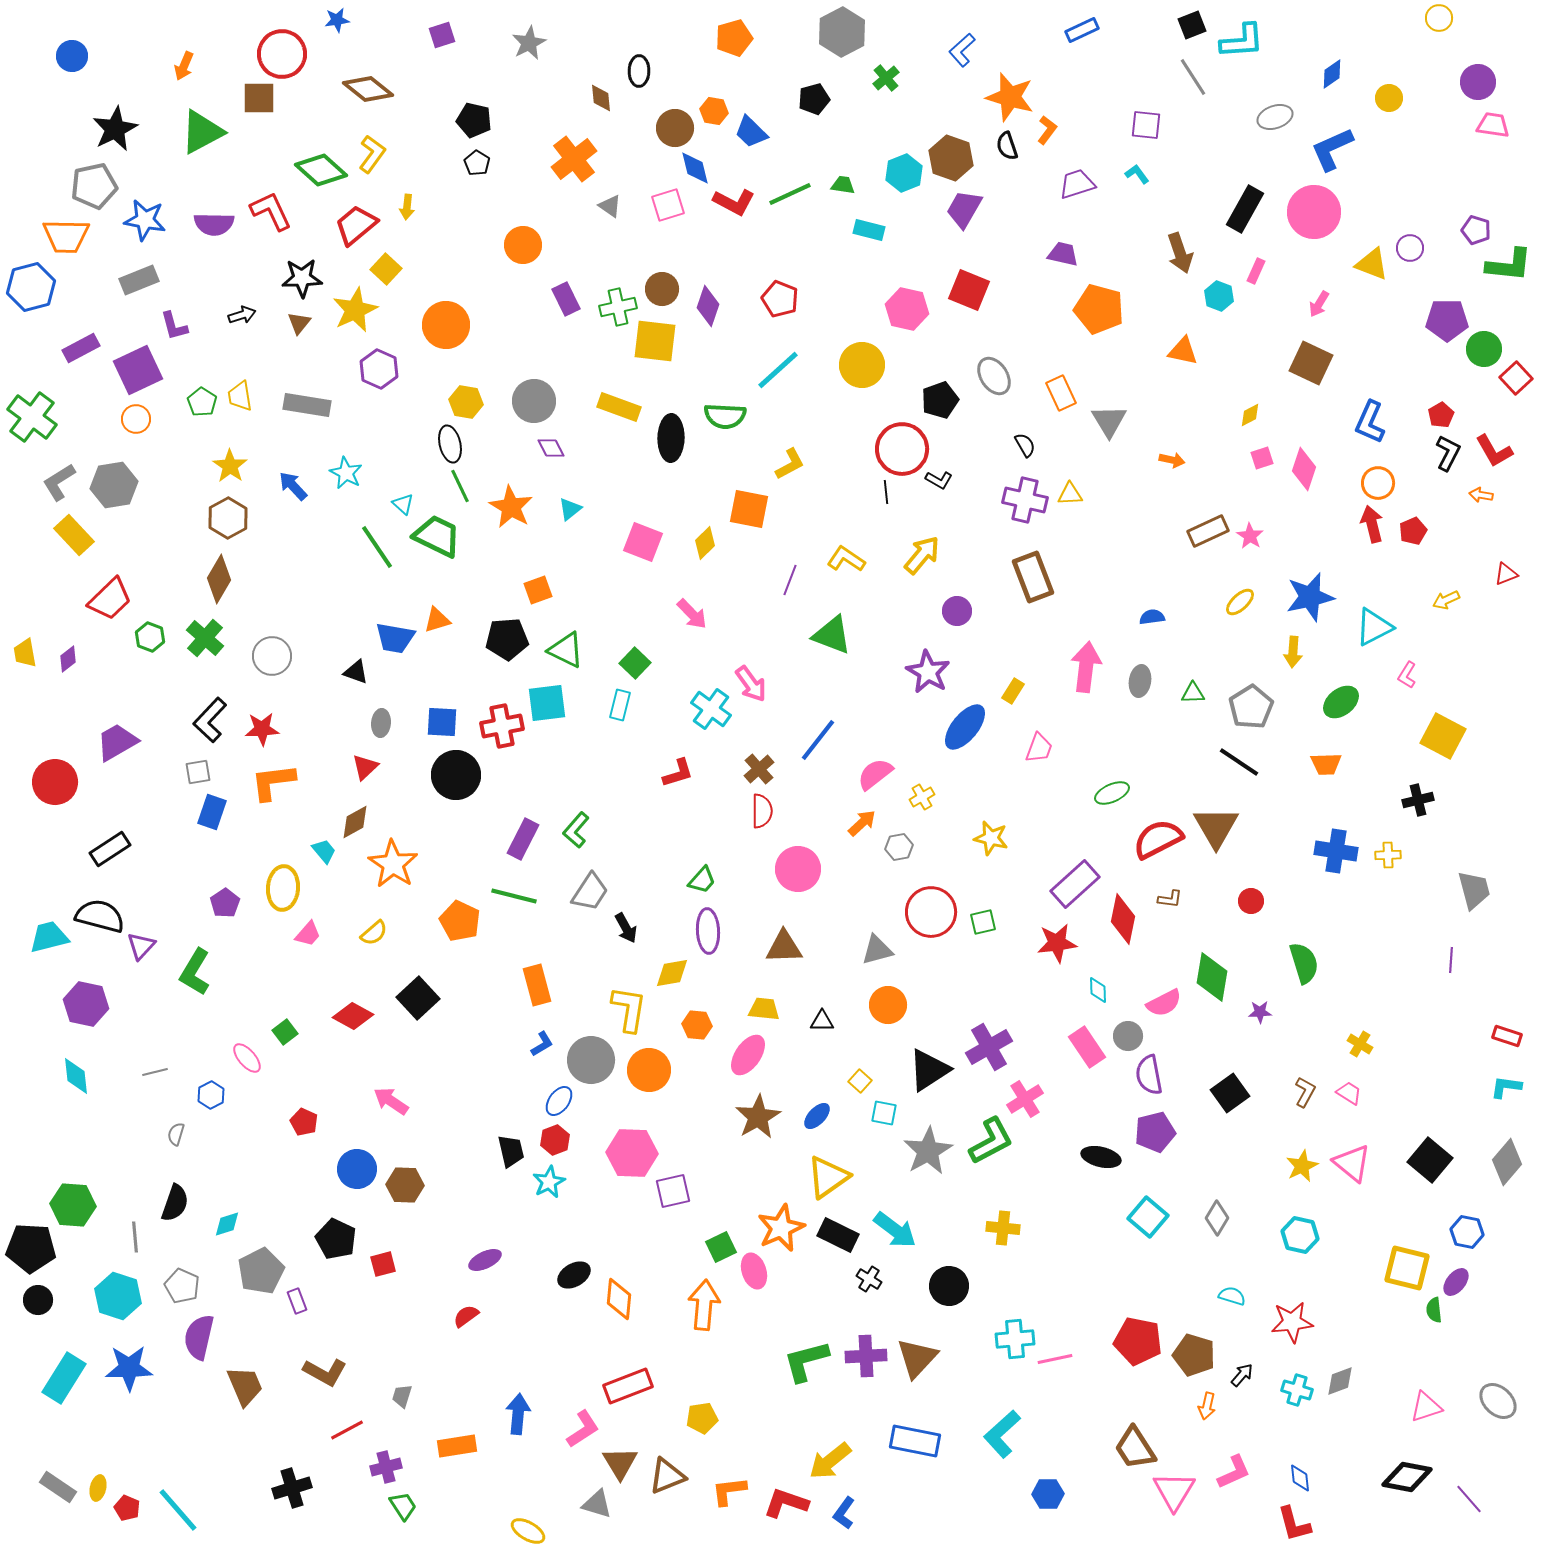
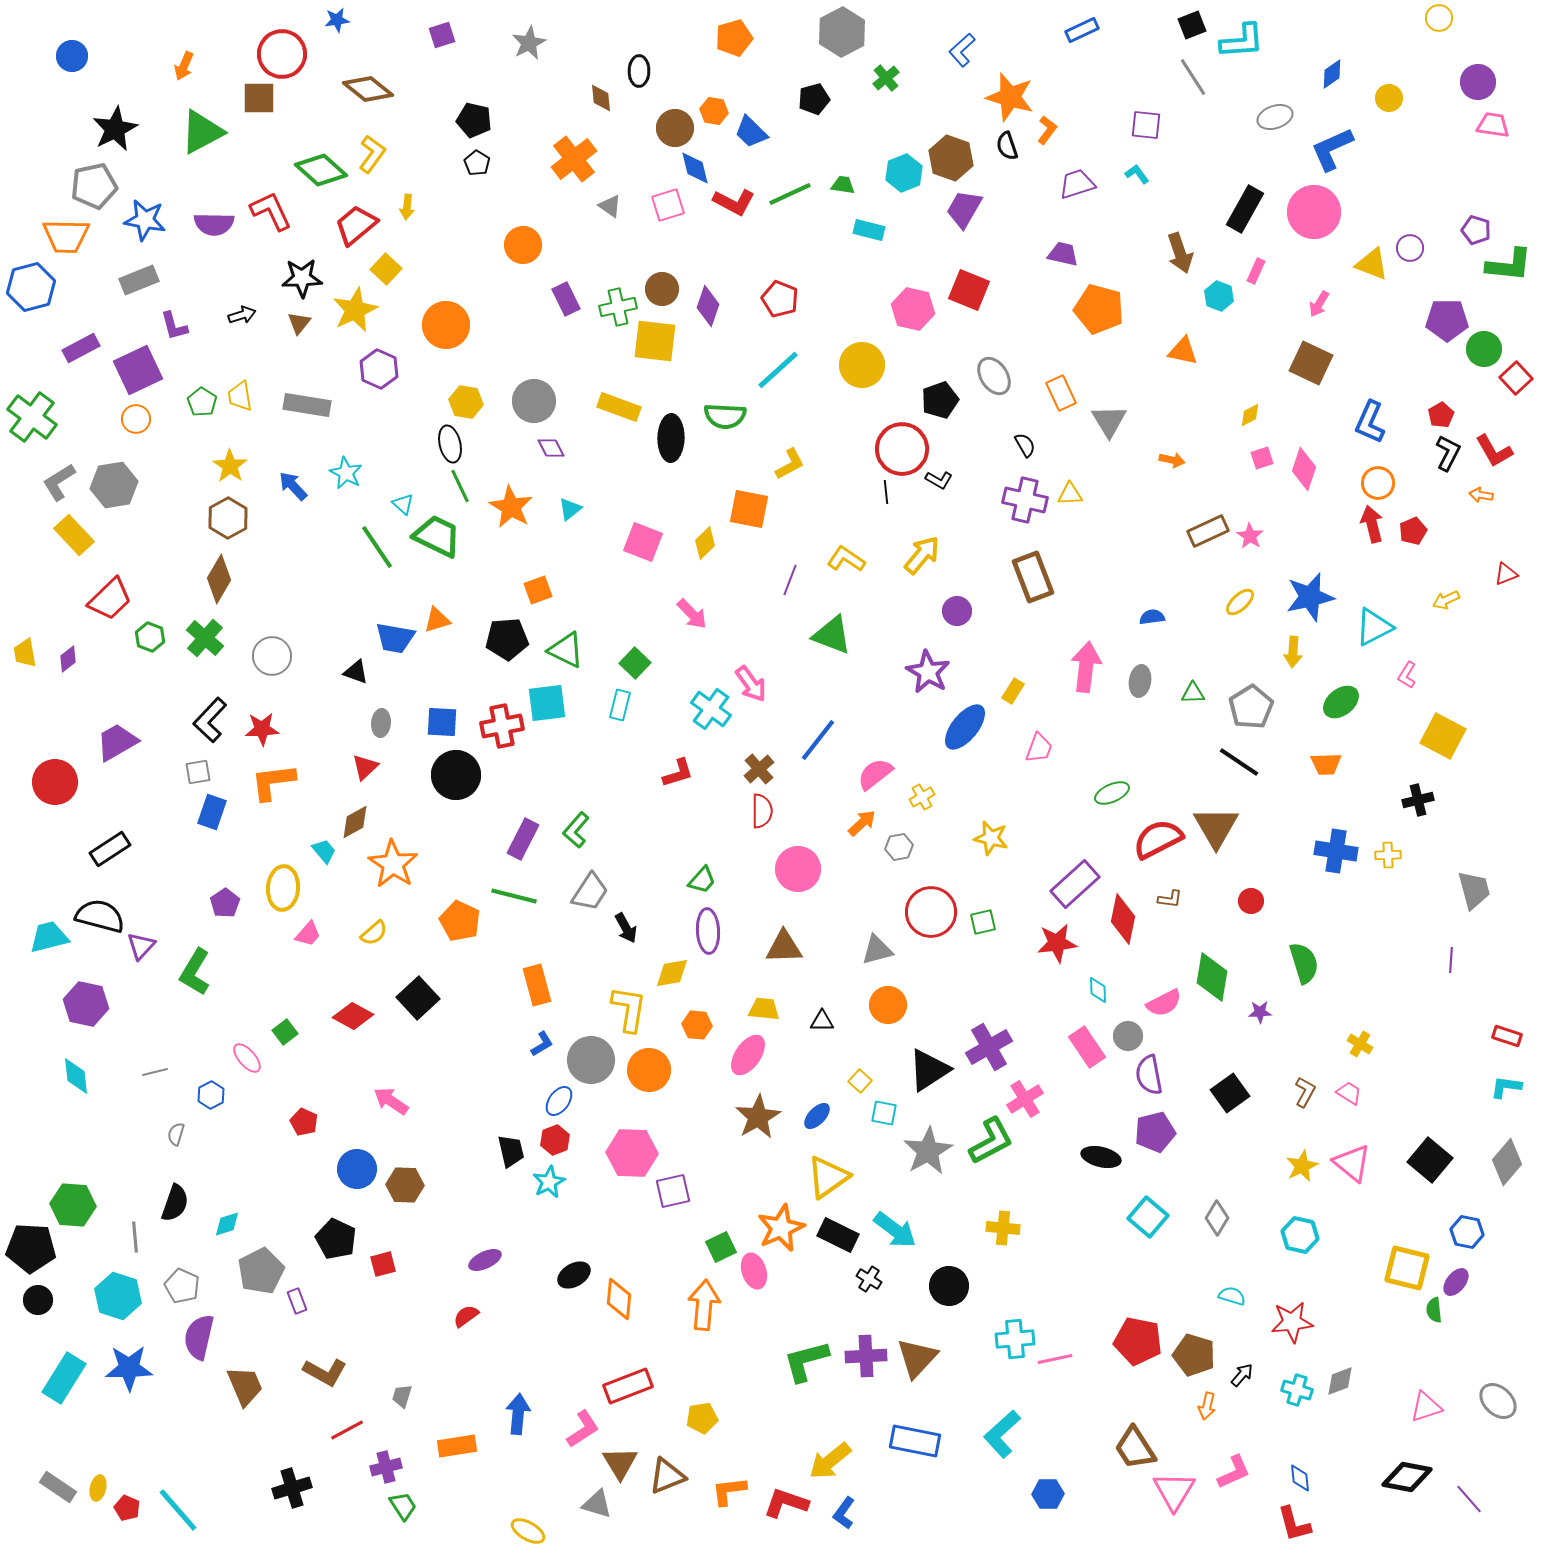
pink hexagon at (907, 309): moved 6 px right
